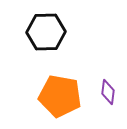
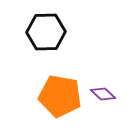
purple diamond: moved 5 px left, 2 px down; rotated 55 degrees counterclockwise
